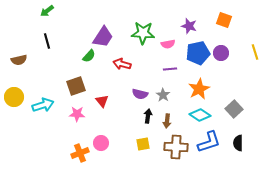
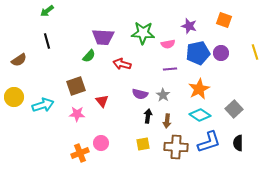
purple trapezoid: rotated 60 degrees clockwise
brown semicircle: rotated 21 degrees counterclockwise
